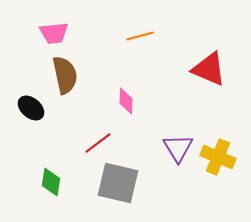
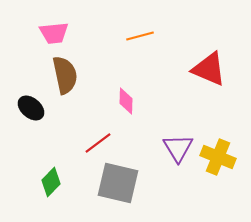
green diamond: rotated 36 degrees clockwise
